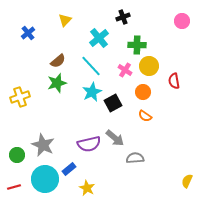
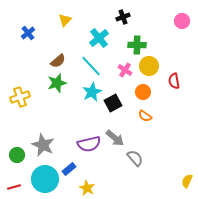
gray semicircle: rotated 54 degrees clockwise
